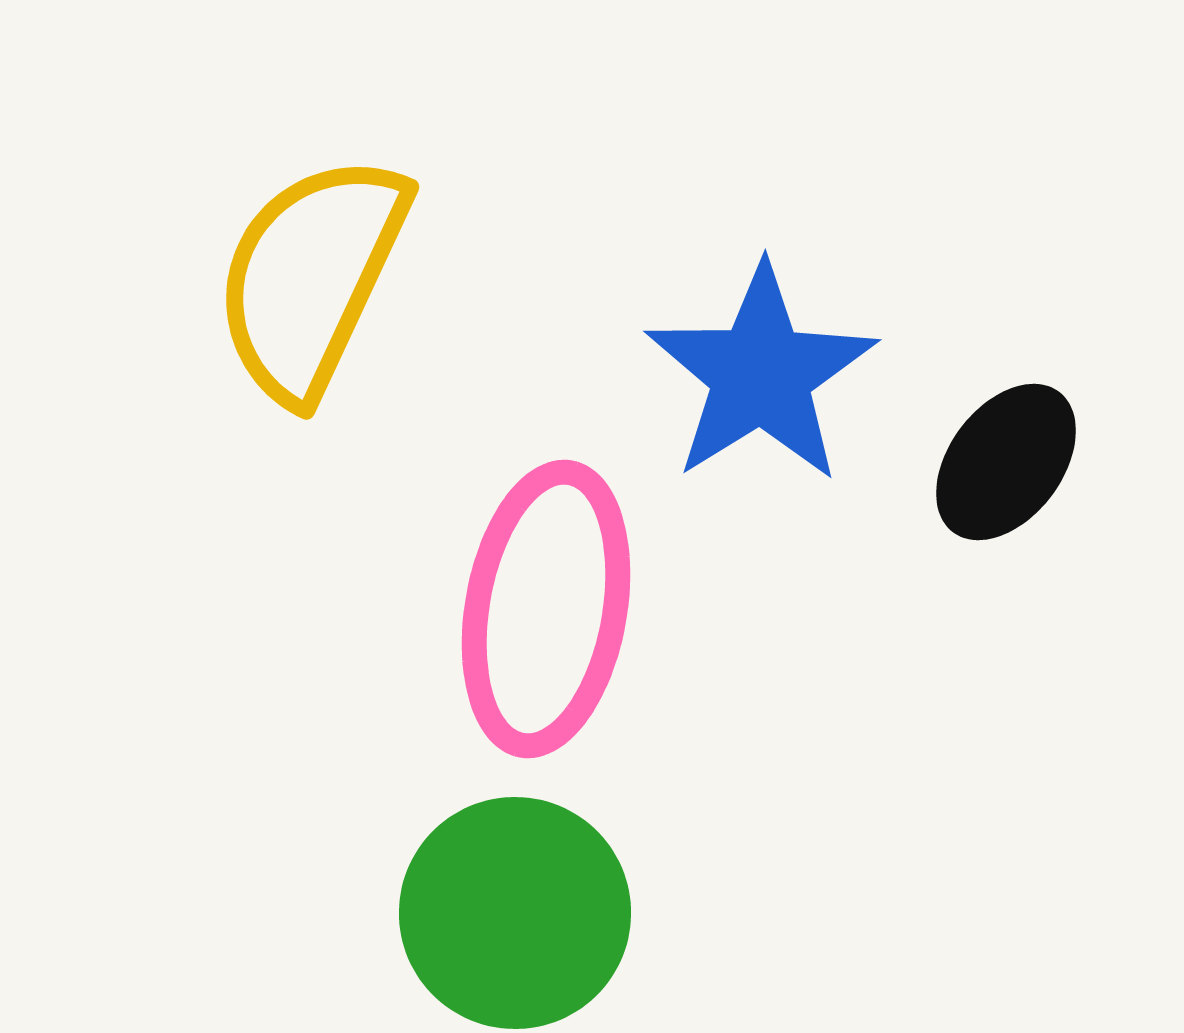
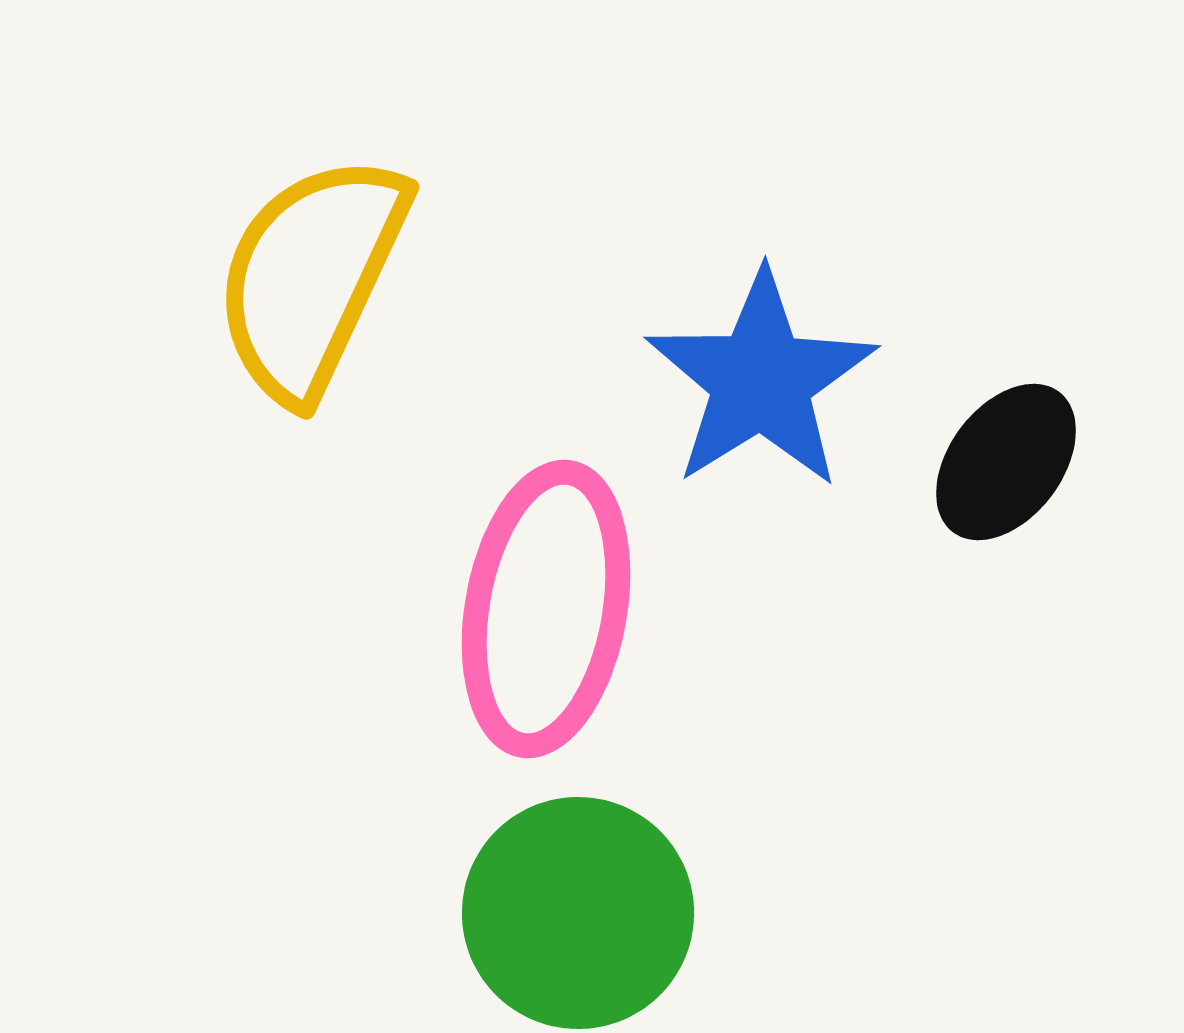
blue star: moved 6 px down
green circle: moved 63 px right
